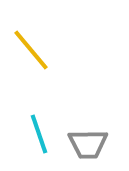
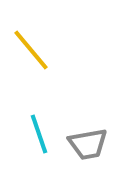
gray trapezoid: rotated 9 degrees counterclockwise
